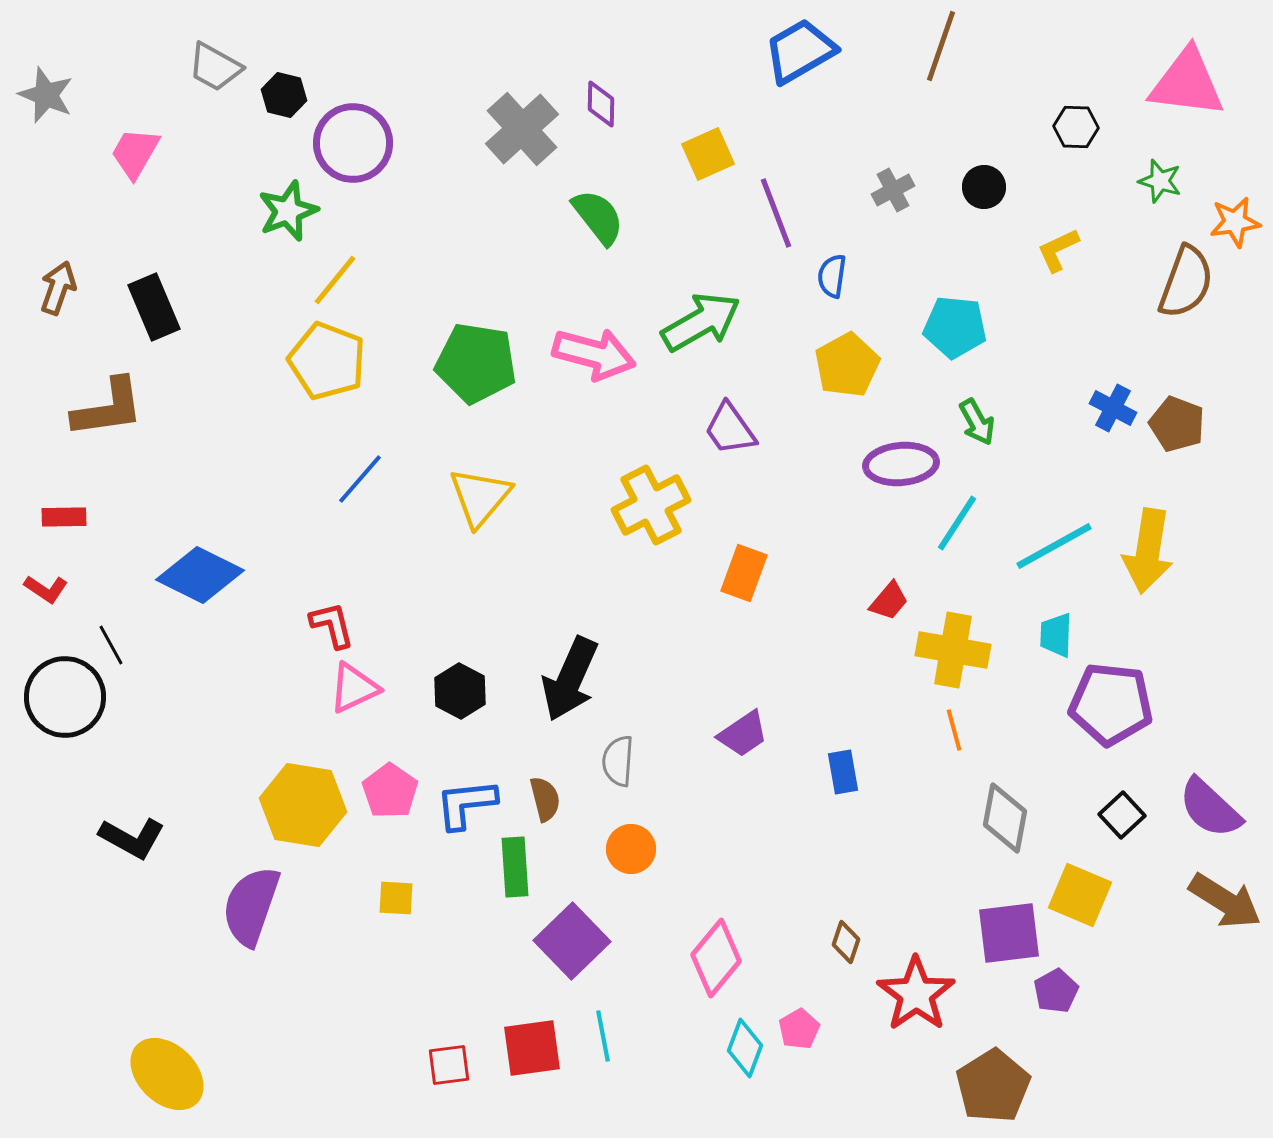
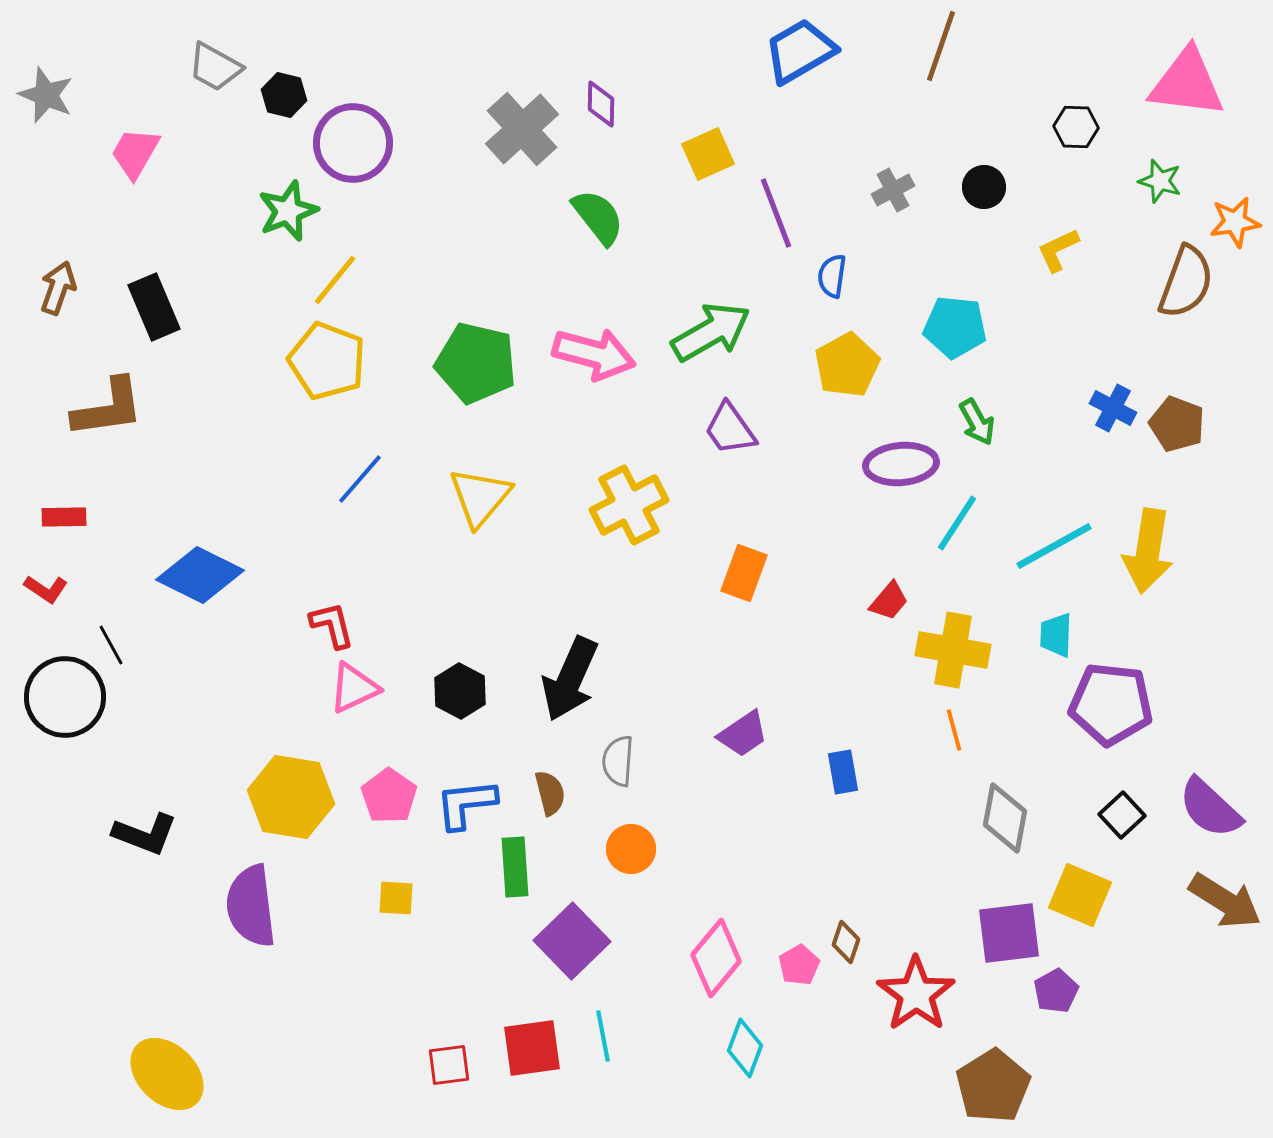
green arrow at (701, 322): moved 10 px right, 10 px down
green pentagon at (476, 363): rotated 4 degrees clockwise
yellow cross at (651, 505): moved 22 px left
pink pentagon at (390, 791): moved 1 px left, 5 px down
brown semicircle at (545, 799): moved 5 px right, 6 px up
yellow hexagon at (303, 805): moved 12 px left, 8 px up
black L-shape at (132, 838): moved 13 px right, 4 px up; rotated 8 degrees counterclockwise
purple semicircle at (251, 906): rotated 26 degrees counterclockwise
pink pentagon at (799, 1029): moved 64 px up
